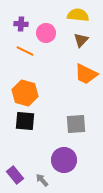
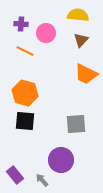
purple circle: moved 3 px left
